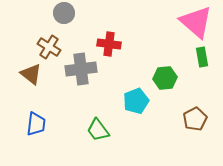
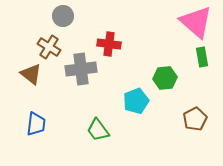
gray circle: moved 1 px left, 3 px down
